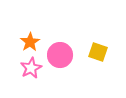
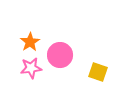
yellow square: moved 20 px down
pink star: rotated 20 degrees clockwise
